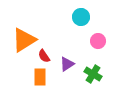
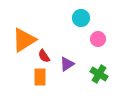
cyan circle: moved 1 px down
pink circle: moved 2 px up
green cross: moved 6 px right
